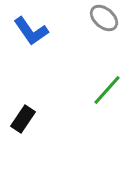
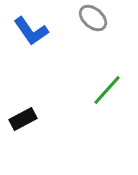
gray ellipse: moved 11 px left
black rectangle: rotated 28 degrees clockwise
